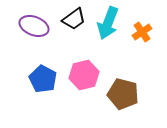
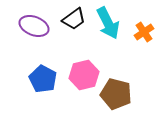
cyan arrow: rotated 48 degrees counterclockwise
orange cross: moved 2 px right
brown pentagon: moved 7 px left
